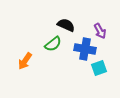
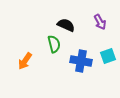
purple arrow: moved 9 px up
green semicircle: moved 1 px right; rotated 66 degrees counterclockwise
blue cross: moved 4 px left, 12 px down
cyan square: moved 9 px right, 12 px up
